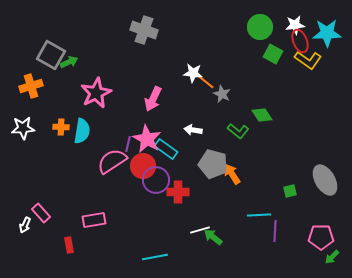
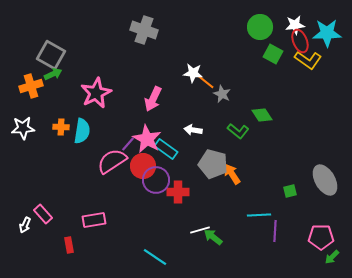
green arrow at (69, 62): moved 16 px left, 12 px down
purple line at (128, 144): rotated 28 degrees clockwise
pink rectangle at (41, 213): moved 2 px right, 1 px down
cyan line at (155, 257): rotated 45 degrees clockwise
